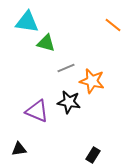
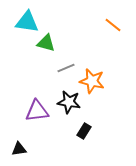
purple triangle: rotated 30 degrees counterclockwise
black rectangle: moved 9 px left, 24 px up
